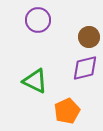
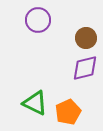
brown circle: moved 3 px left, 1 px down
green triangle: moved 22 px down
orange pentagon: moved 1 px right, 1 px down
